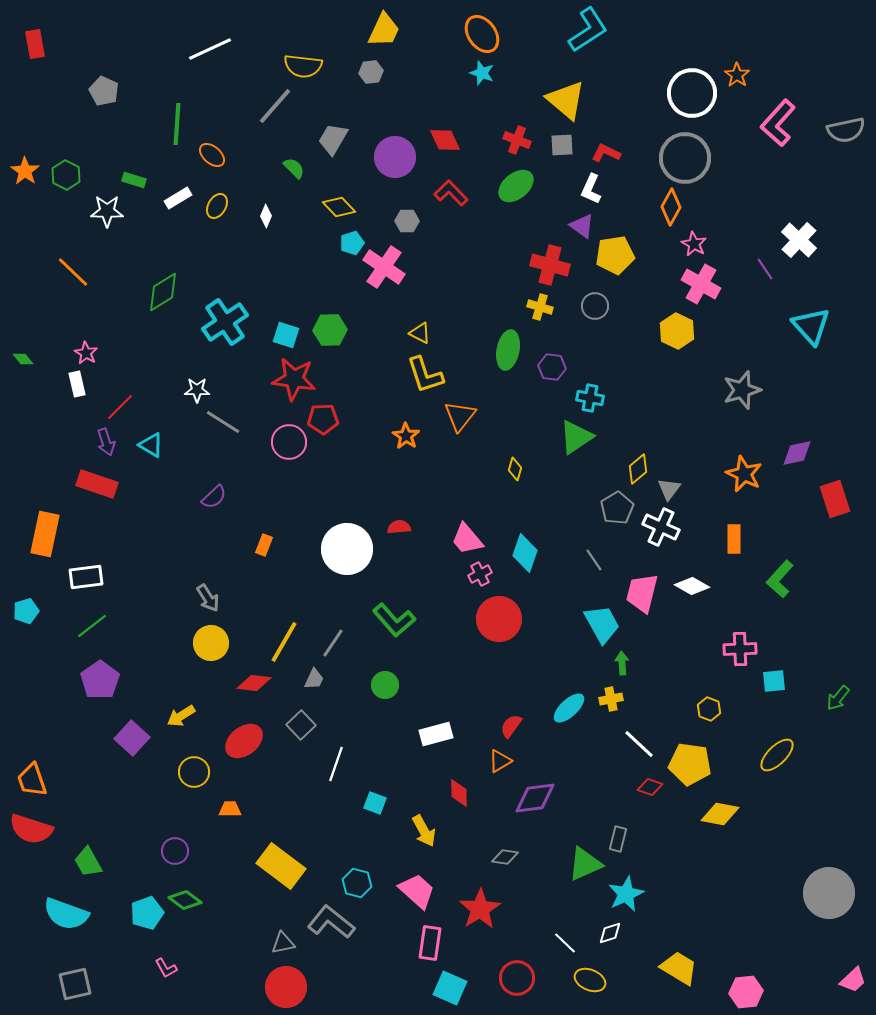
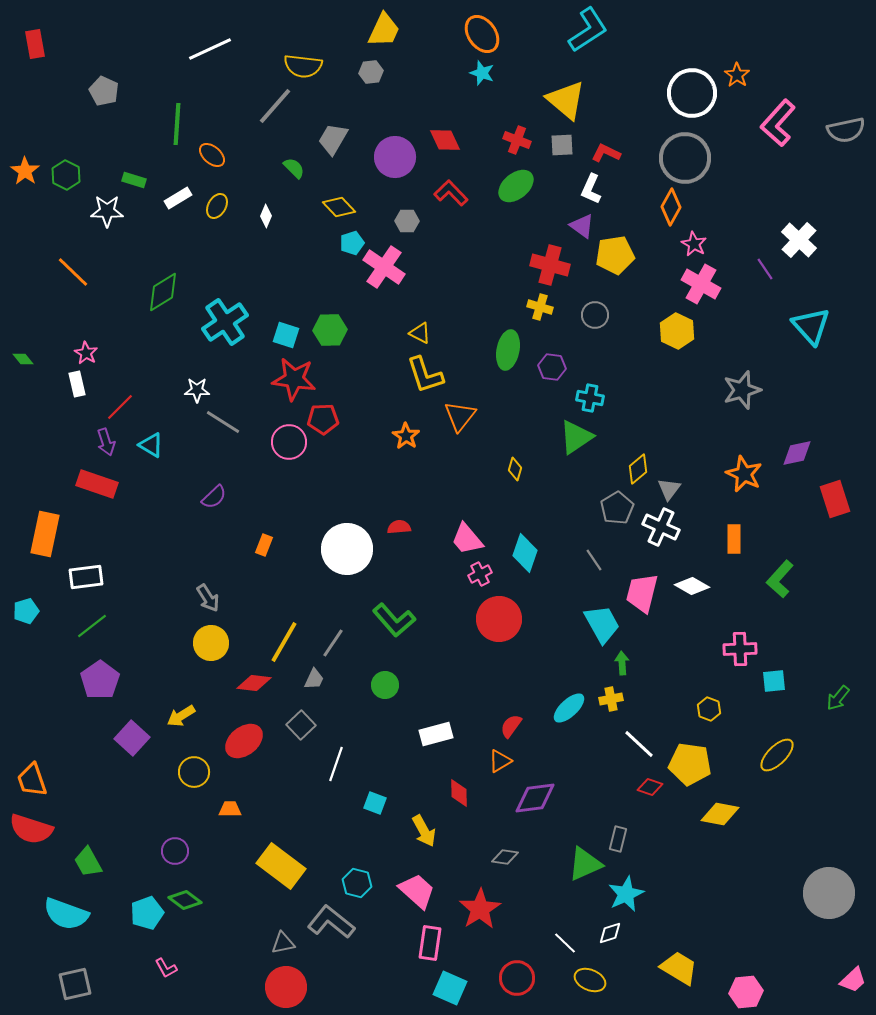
gray circle at (595, 306): moved 9 px down
